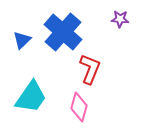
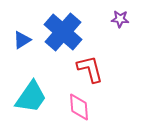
blue triangle: rotated 12 degrees clockwise
red L-shape: rotated 36 degrees counterclockwise
pink diamond: rotated 20 degrees counterclockwise
